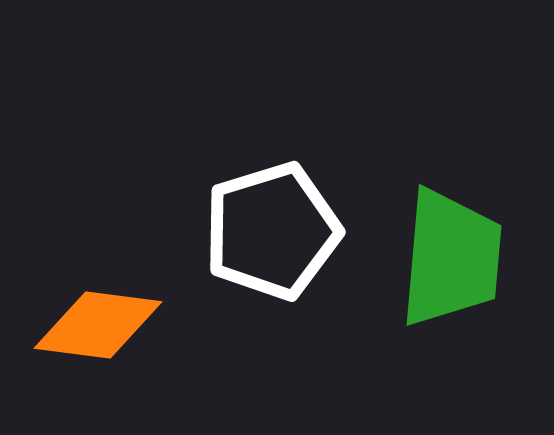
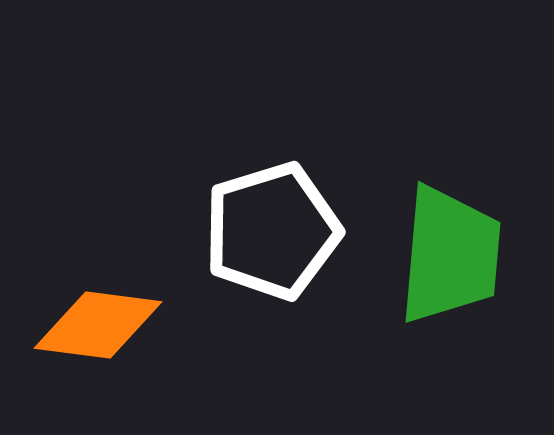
green trapezoid: moved 1 px left, 3 px up
